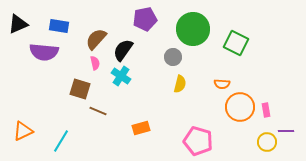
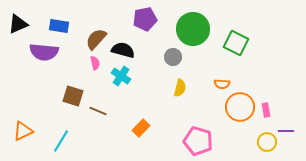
black semicircle: rotated 70 degrees clockwise
yellow semicircle: moved 4 px down
brown square: moved 7 px left, 7 px down
orange rectangle: rotated 30 degrees counterclockwise
